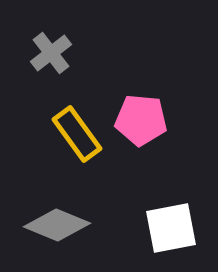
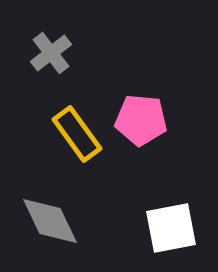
gray diamond: moved 7 px left, 4 px up; rotated 42 degrees clockwise
